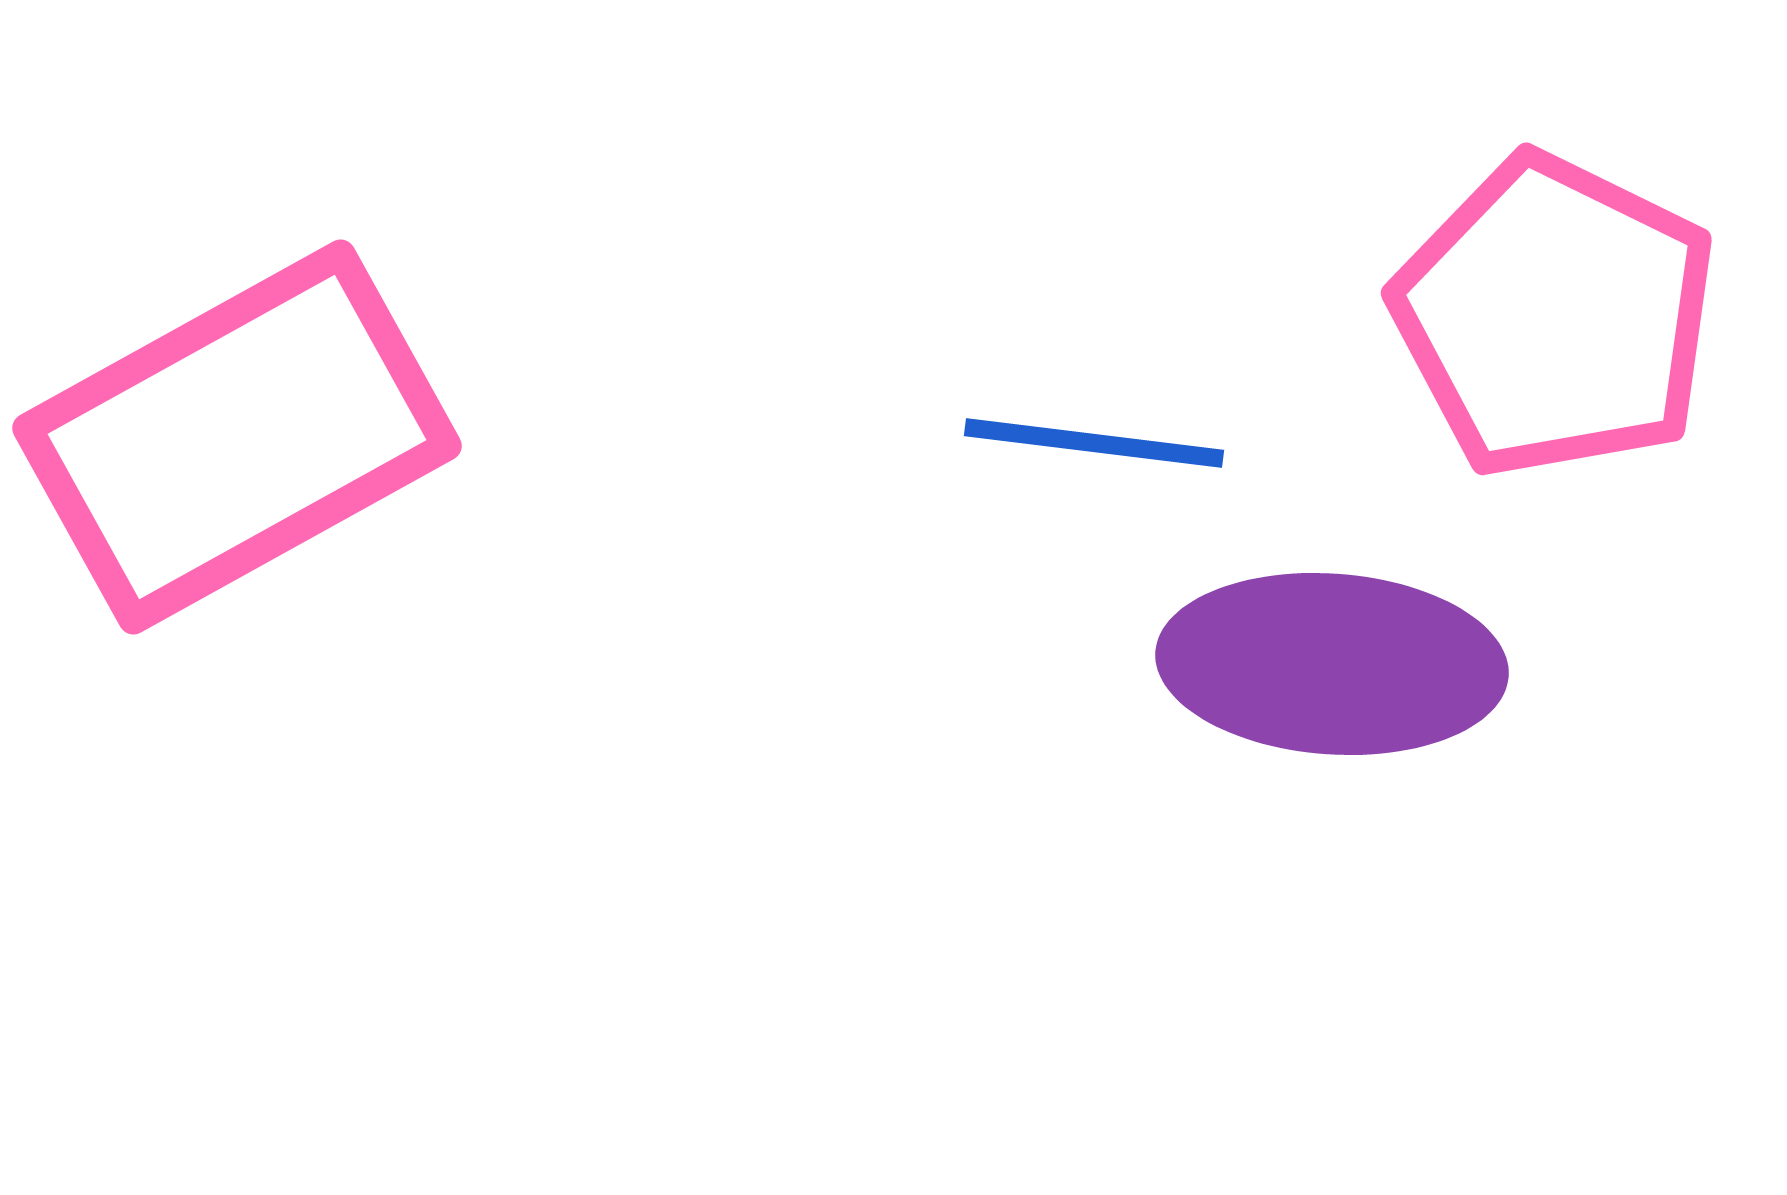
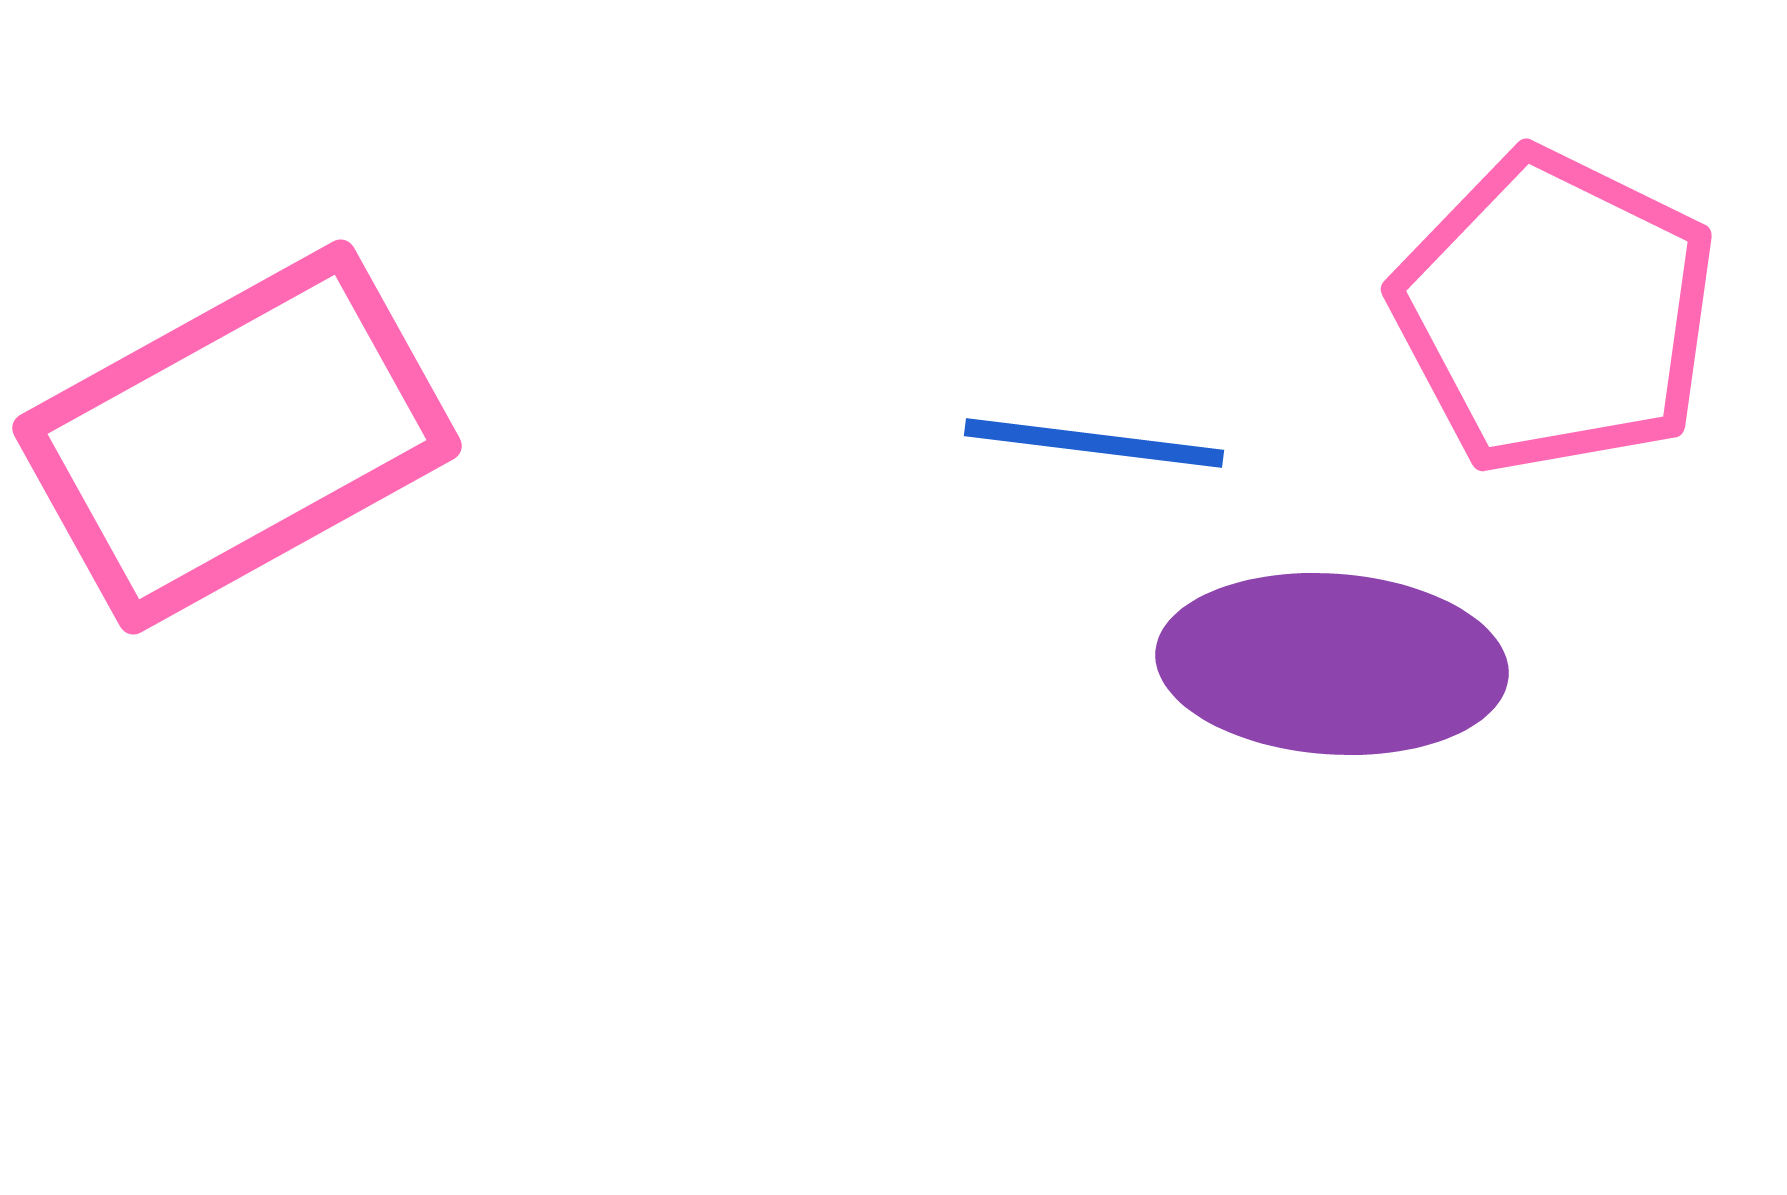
pink pentagon: moved 4 px up
